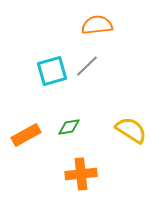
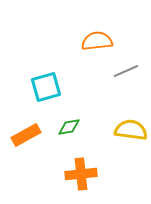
orange semicircle: moved 16 px down
gray line: moved 39 px right, 5 px down; rotated 20 degrees clockwise
cyan square: moved 6 px left, 16 px down
yellow semicircle: rotated 24 degrees counterclockwise
